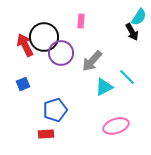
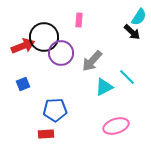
pink rectangle: moved 2 px left, 1 px up
black arrow: rotated 18 degrees counterclockwise
red arrow: moved 2 px left, 1 px down; rotated 95 degrees clockwise
blue pentagon: rotated 15 degrees clockwise
